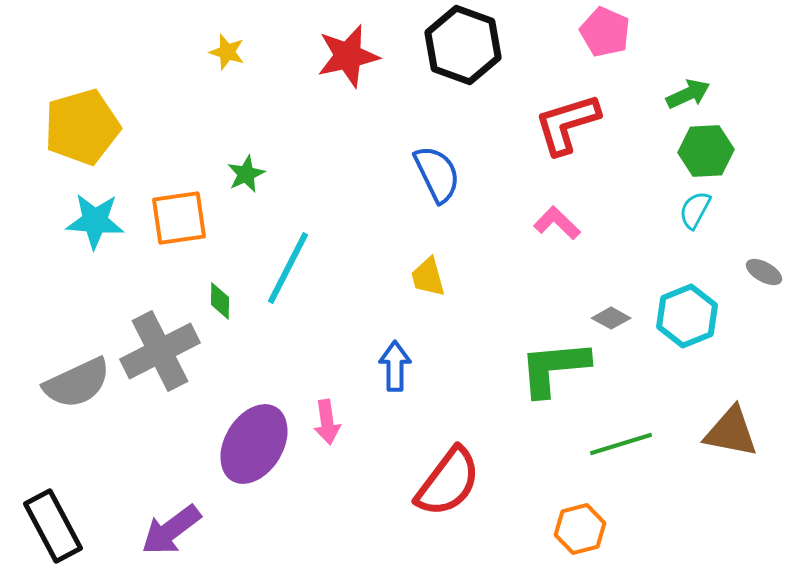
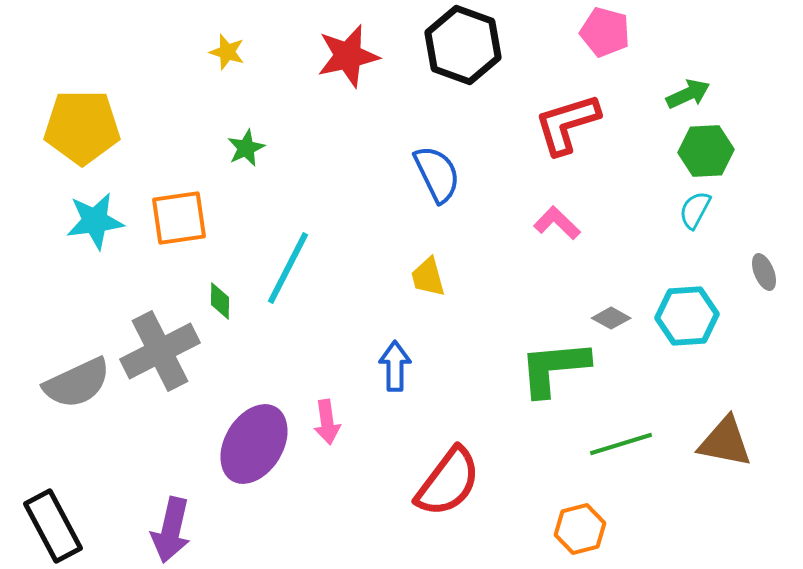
pink pentagon: rotated 9 degrees counterclockwise
yellow pentagon: rotated 16 degrees clockwise
green star: moved 26 px up
cyan star: rotated 12 degrees counterclockwise
gray ellipse: rotated 39 degrees clockwise
cyan hexagon: rotated 18 degrees clockwise
brown triangle: moved 6 px left, 10 px down
purple arrow: rotated 40 degrees counterclockwise
